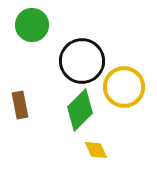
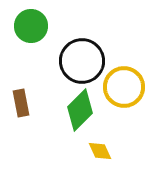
green circle: moved 1 px left, 1 px down
brown rectangle: moved 1 px right, 2 px up
yellow diamond: moved 4 px right, 1 px down
